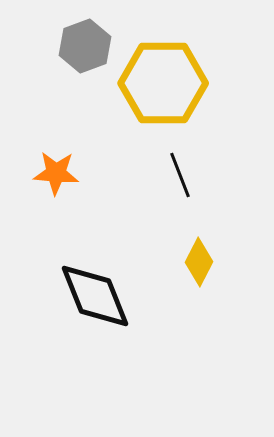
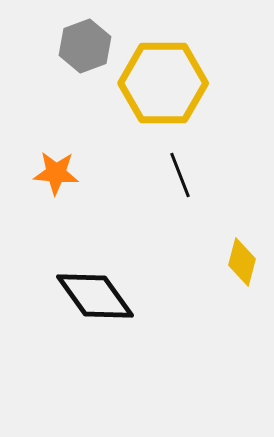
yellow diamond: moved 43 px right; rotated 12 degrees counterclockwise
black diamond: rotated 14 degrees counterclockwise
